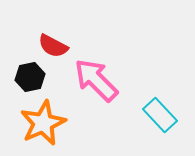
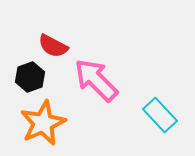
black hexagon: rotated 8 degrees counterclockwise
